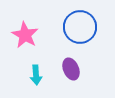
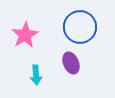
pink star: rotated 12 degrees clockwise
purple ellipse: moved 6 px up
